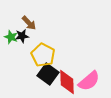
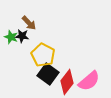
black star: rotated 16 degrees clockwise
red diamond: rotated 40 degrees clockwise
